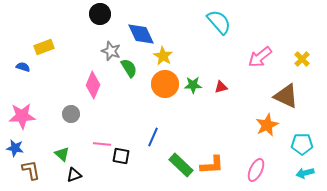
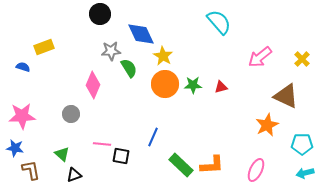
gray star: rotated 24 degrees counterclockwise
